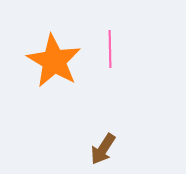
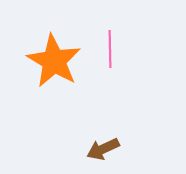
brown arrow: rotated 32 degrees clockwise
